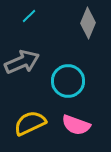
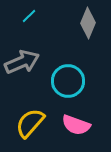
yellow semicircle: rotated 24 degrees counterclockwise
